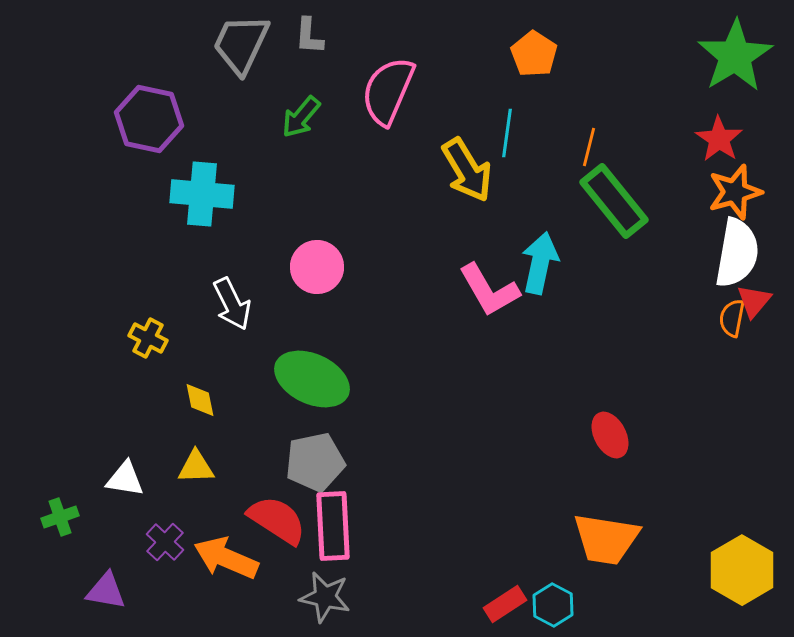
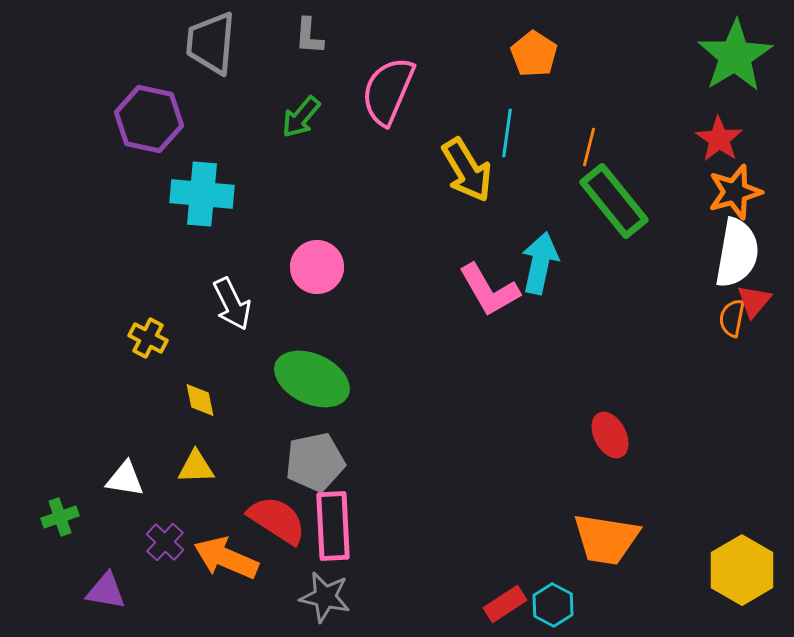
gray trapezoid: moved 30 px left, 1 px up; rotated 20 degrees counterclockwise
